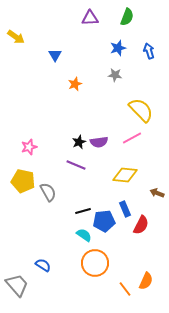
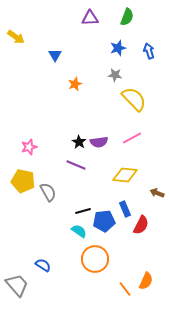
yellow semicircle: moved 7 px left, 11 px up
black star: rotated 16 degrees counterclockwise
cyan semicircle: moved 5 px left, 4 px up
orange circle: moved 4 px up
